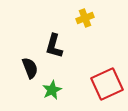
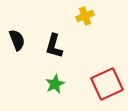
yellow cross: moved 2 px up
black semicircle: moved 13 px left, 28 px up
green star: moved 3 px right, 6 px up
